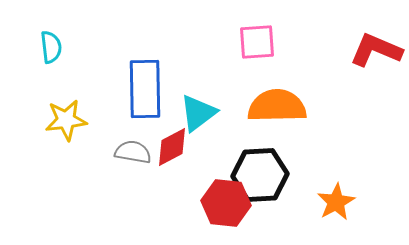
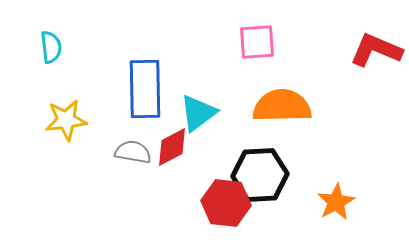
orange semicircle: moved 5 px right
